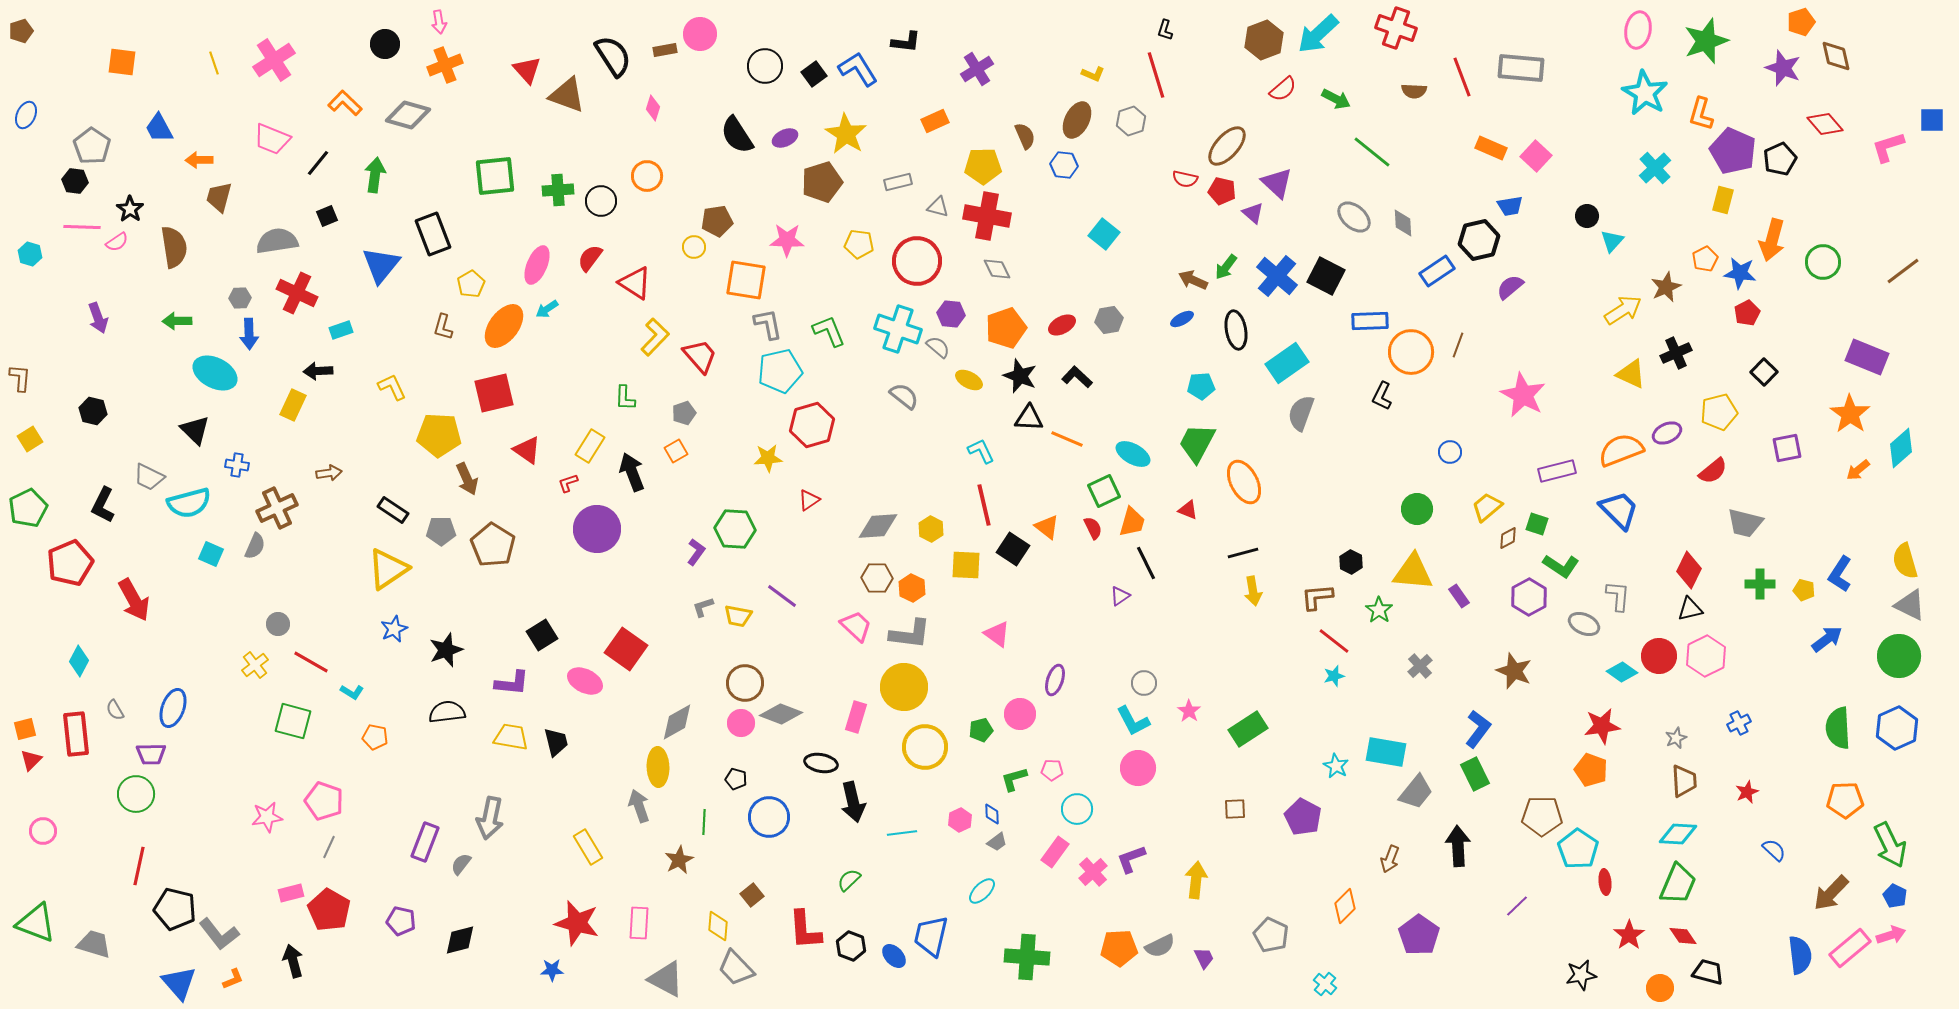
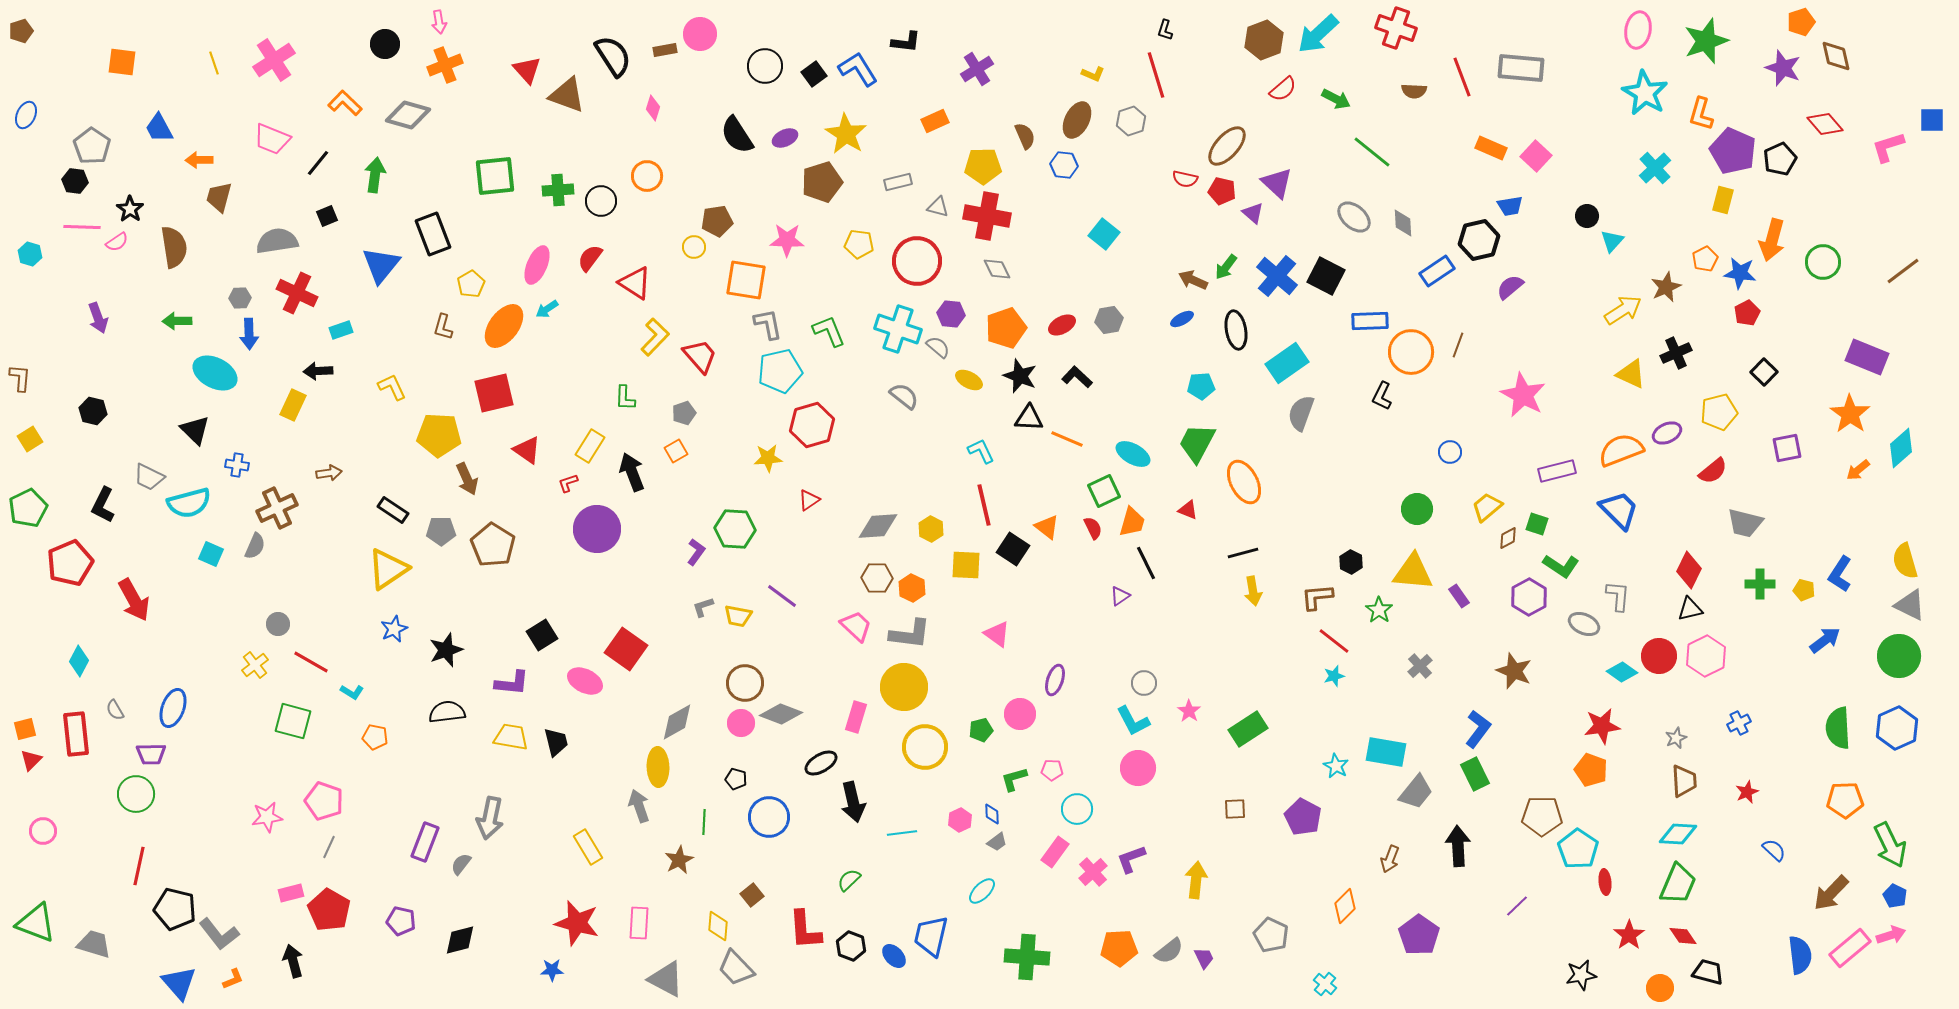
blue arrow at (1827, 639): moved 2 px left, 1 px down
black ellipse at (821, 763): rotated 40 degrees counterclockwise
gray semicircle at (1160, 946): moved 9 px right, 5 px down; rotated 12 degrees counterclockwise
